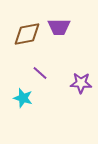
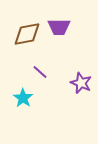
purple line: moved 1 px up
purple star: rotated 20 degrees clockwise
cyan star: rotated 18 degrees clockwise
